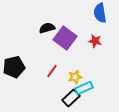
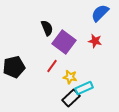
blue semicircle: rotated 54 degrees clockwise
black semicircle: rotated 84 degrees clockwise
purple square: moved 1 px left, 4 px down
red line: moved 5 px up
yellow star: moved 5 px left; rotated 24 degrees clockwise
